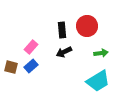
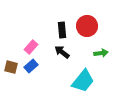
black arrow: moved 2 px left; rotated 63 degrees clockwise
cyan trapezoid: moved 15 px left; rotated 20 degrees counterclockwise
